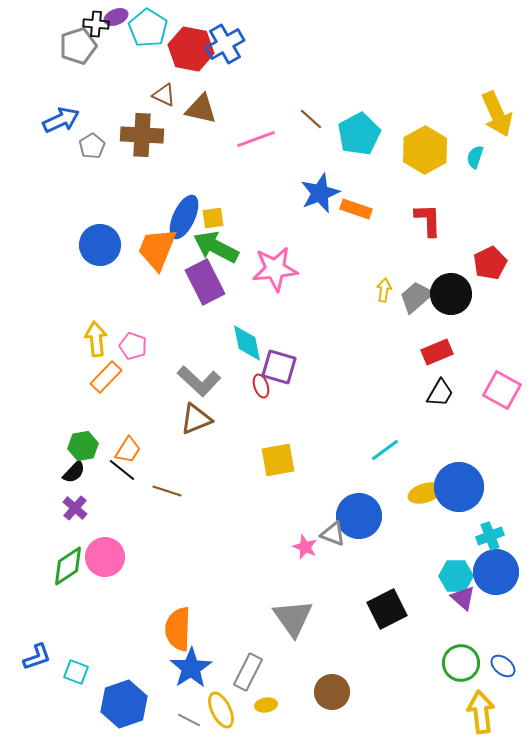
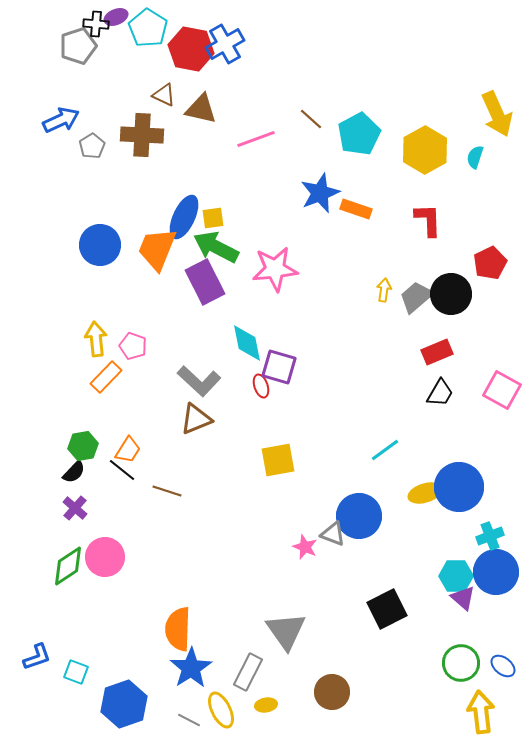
gray triangle at (293, 618): moved 7 px left, 13 px down
